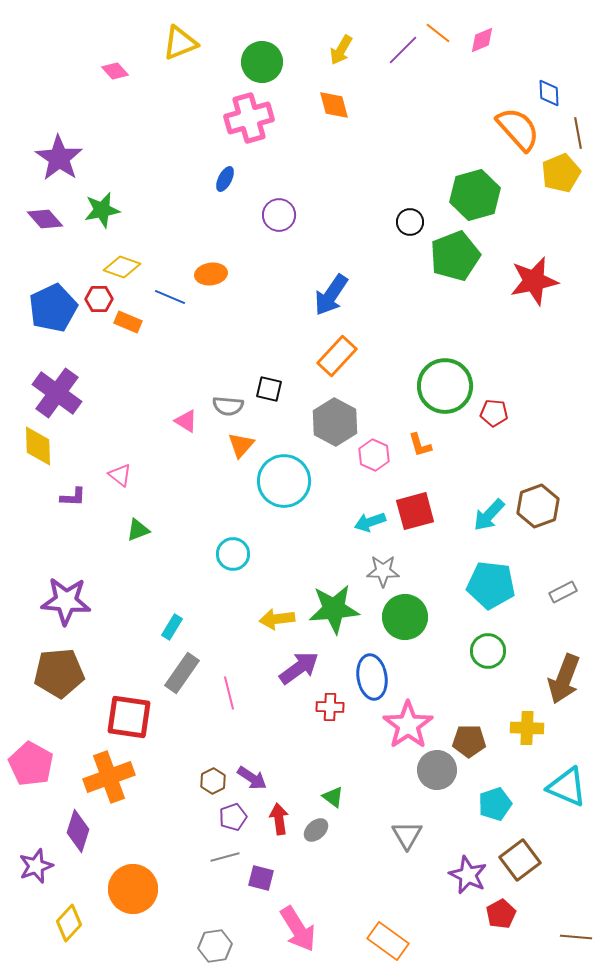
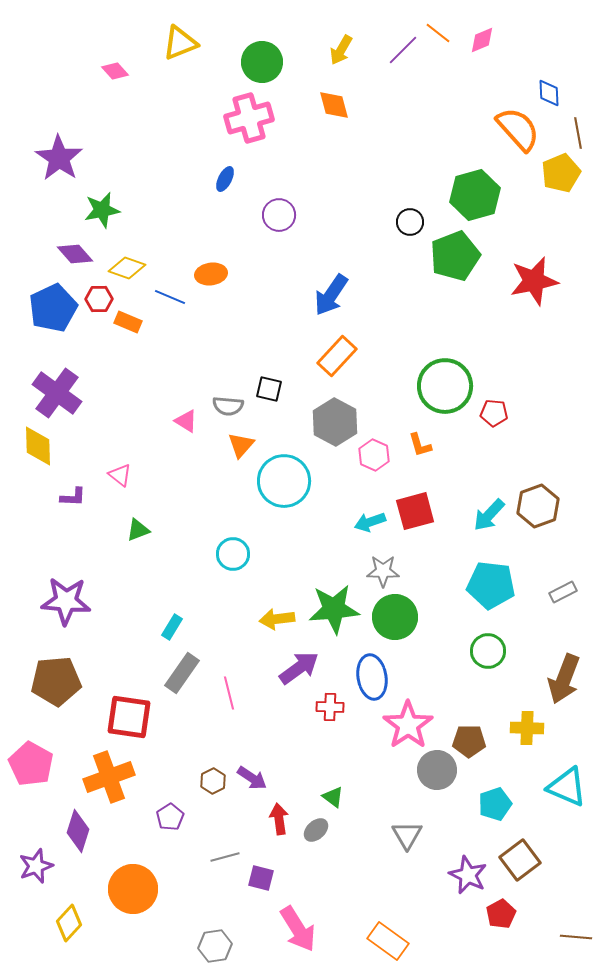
purple diamond at (45, 219): moved 30 px right, 35 px down
yellow diamond at (122, 267): moved 5 px right, 1 px down
green circle at (405, 617): moved 10 px left
brown pentagon at (59, 673): moved 3 px left, 8 px down
purple pentagon at (233, 817): moved 63 px left; rotated 12 degrees counterclockwise
